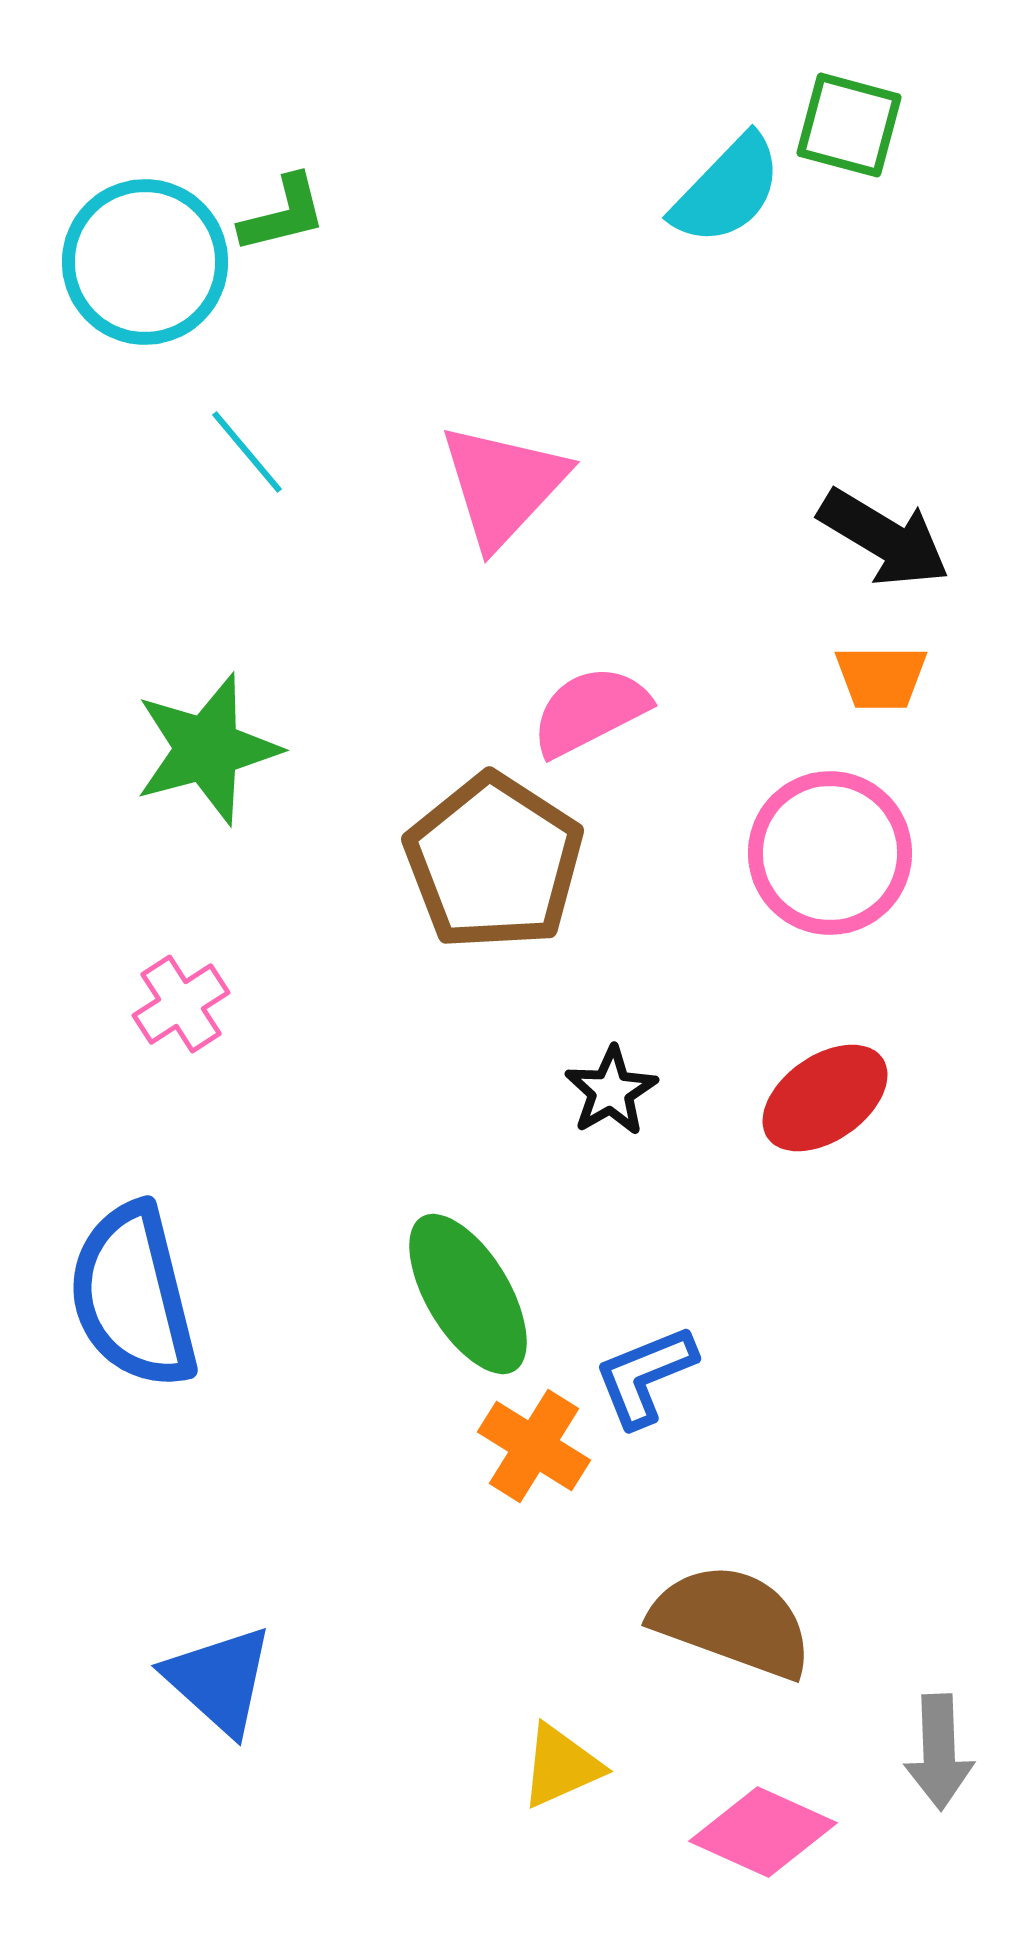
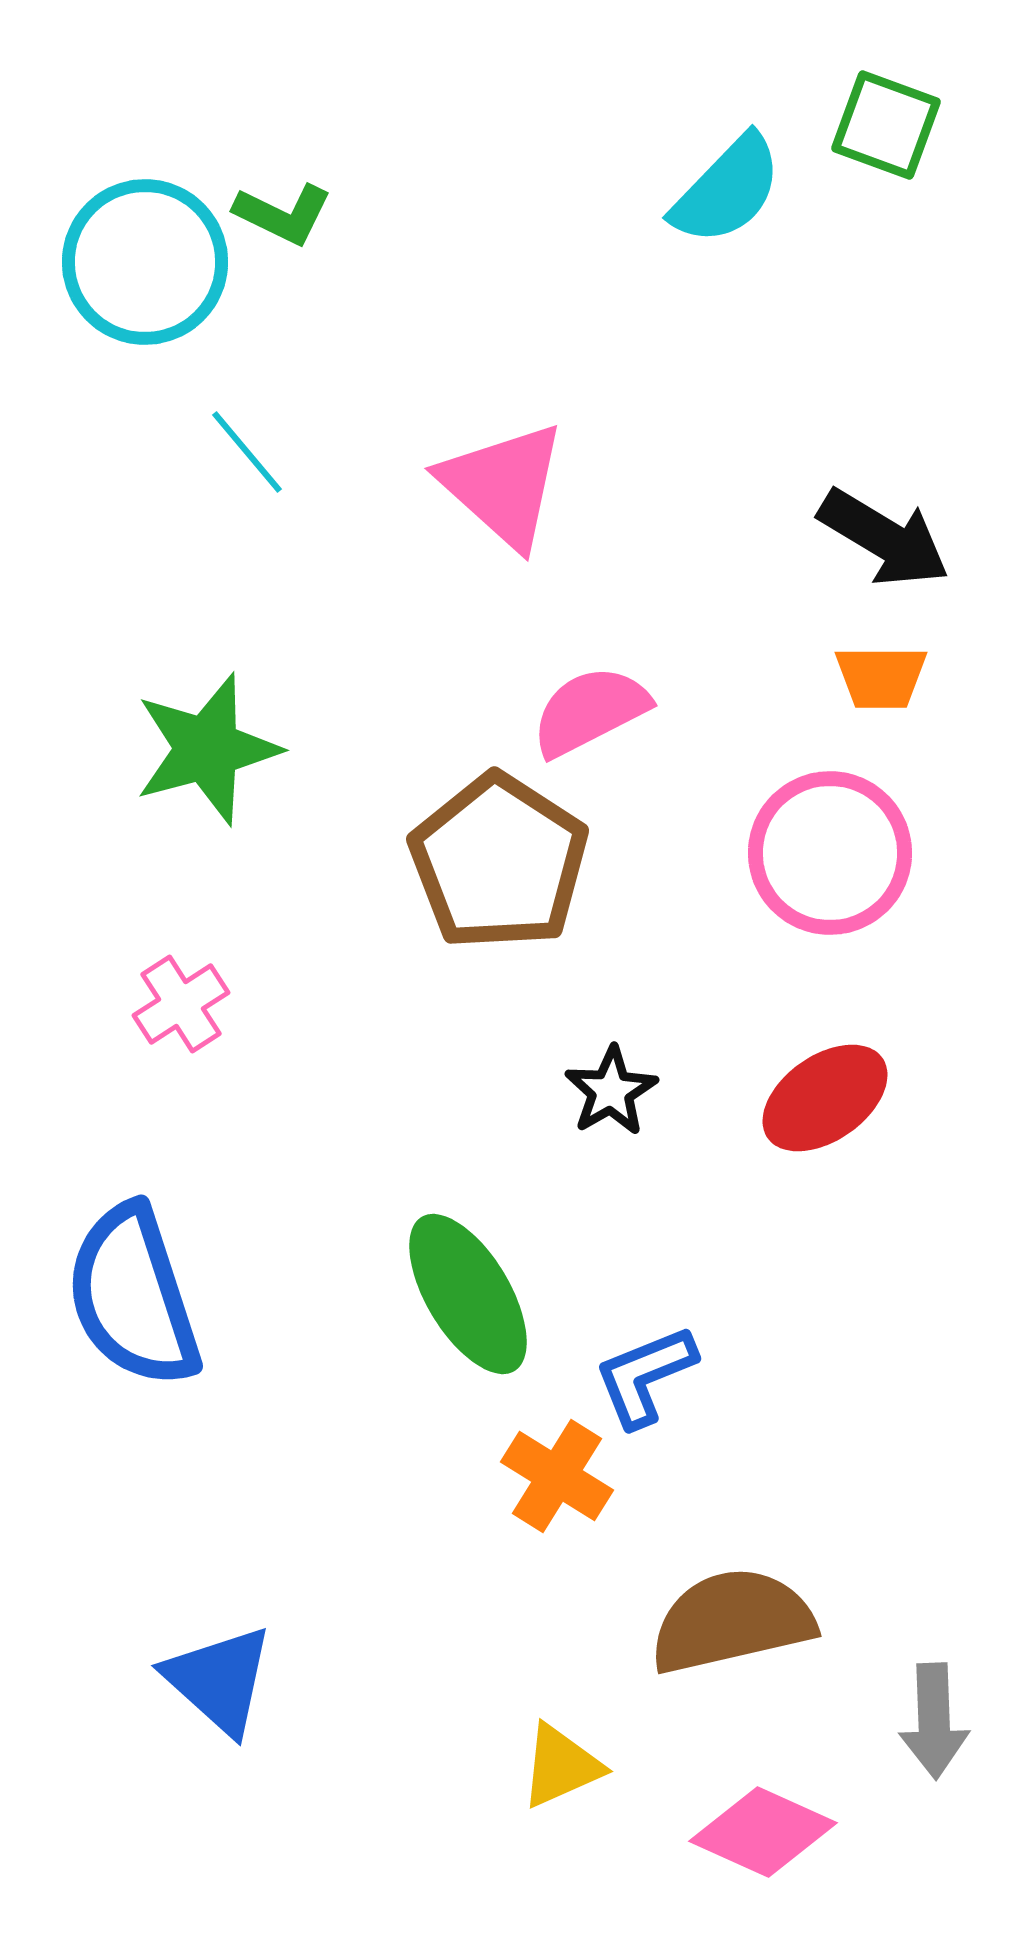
green square: moved 37 px right; rotated 5 degrees clockwise
green L-shape: rotated 40 degrees clockwise
pink triangle: rotated 31 degrees counterclockwise
brown pentagon: moved 5 px right
blue semicircle: rotated 4 degrees counterclockwise
orange cross: moved 23 px right, 30 px down
brown semicircle: rotated 33 degrees counterclockwise
gray arrow: moved 5 px left, 31 px up
